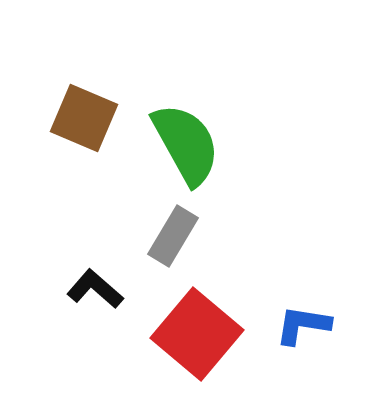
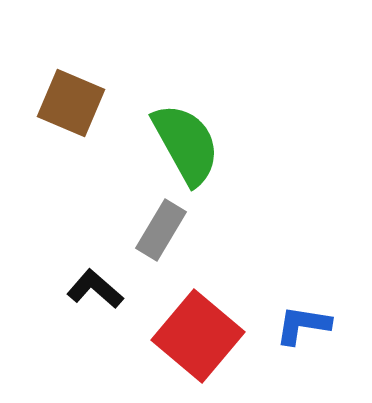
brown square: moved 13 px left, 15 px up
gray rectangle: moved 12 px left, 6 px up
red square: moved 1 px right, 2 px down
